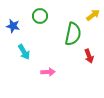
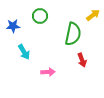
blue star: rotated 16 degrees counterclockwise
red arrow: moved 7 px left, 4 px down
